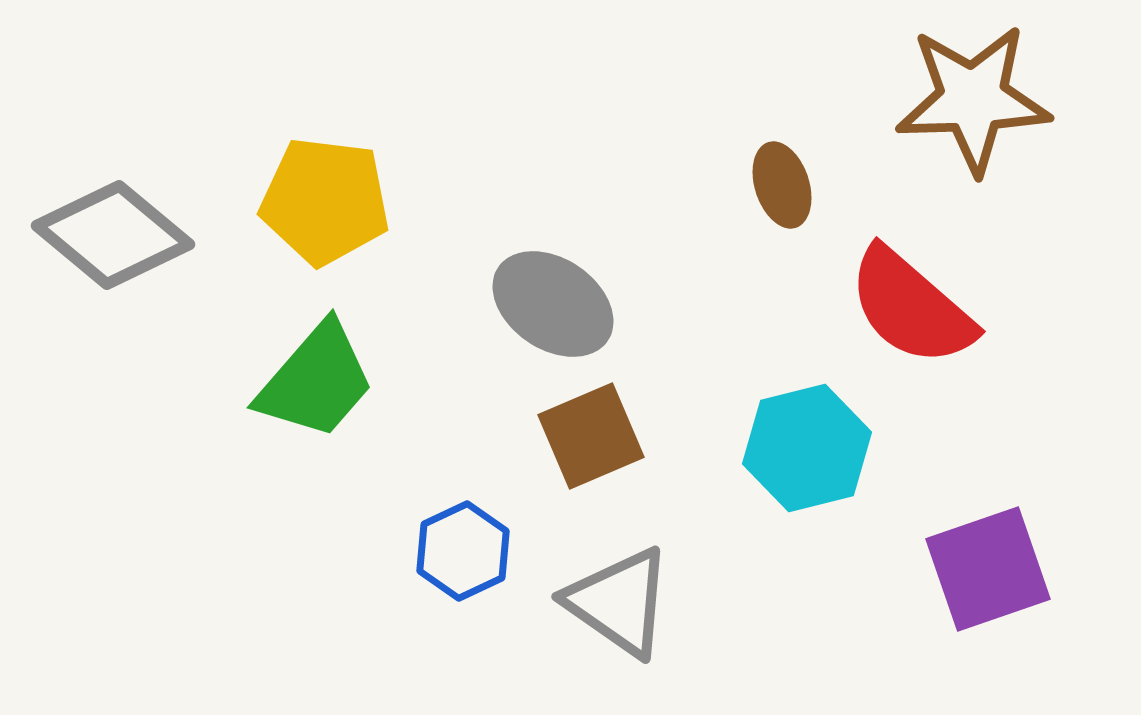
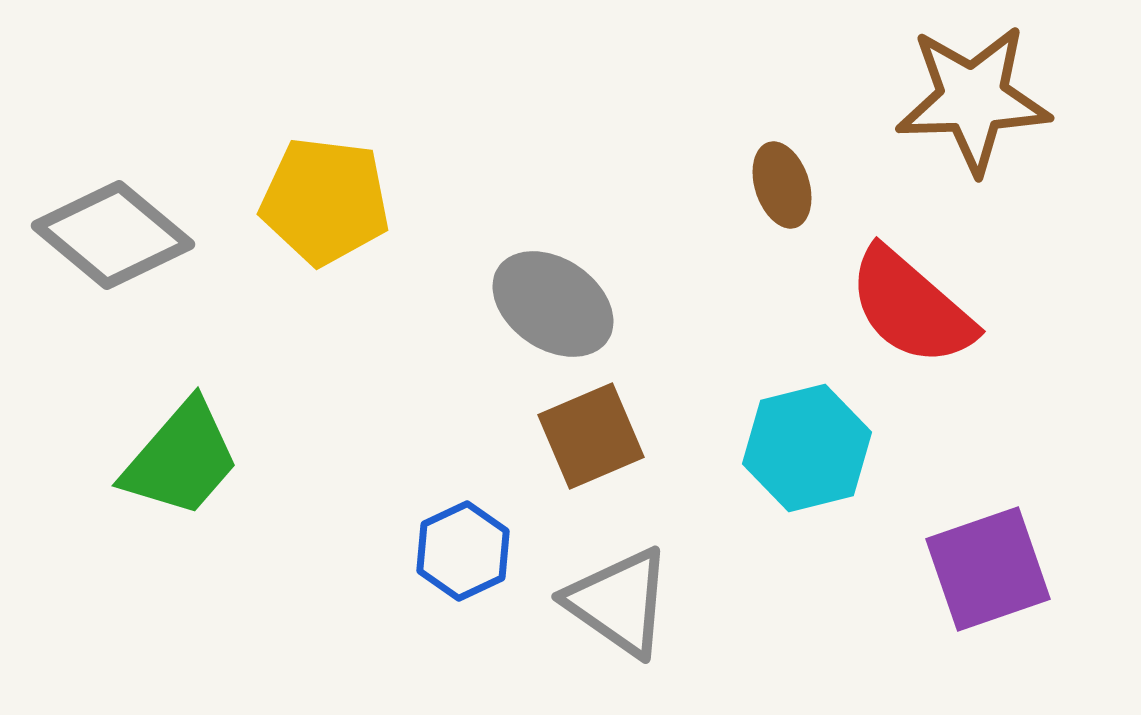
green trapezoid: moved 135 px left, 78 px down
